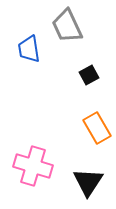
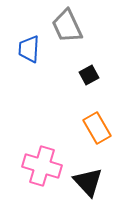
blue trapezoid: rotated 12 degrees clockwise
pink cross: moved 9 px right
black triangle: rotated 16 degrees counterclockwise
